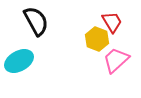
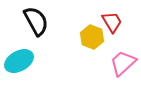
yellow hexagon: moved 5 px left, 2 px up
pink trapezoid: moved 7 px right, 3 px down
